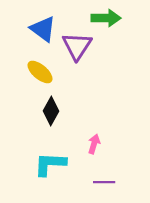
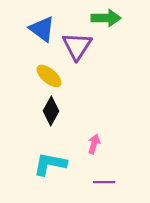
blue triangle: moved 1 px left
yellow ellipse: moved 9 px right, 4 px down
cyan L-shape: rotated 8 degrees clockwise
